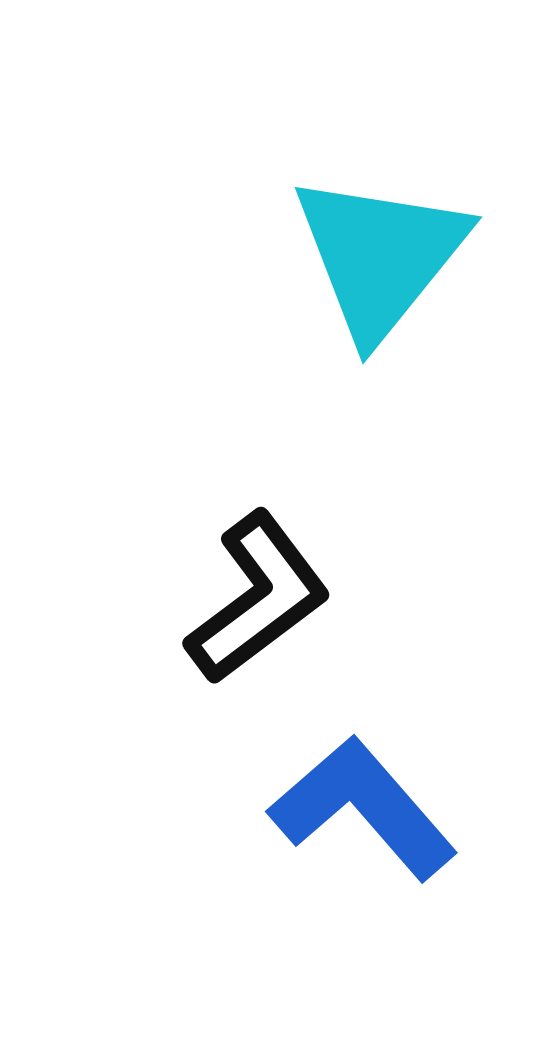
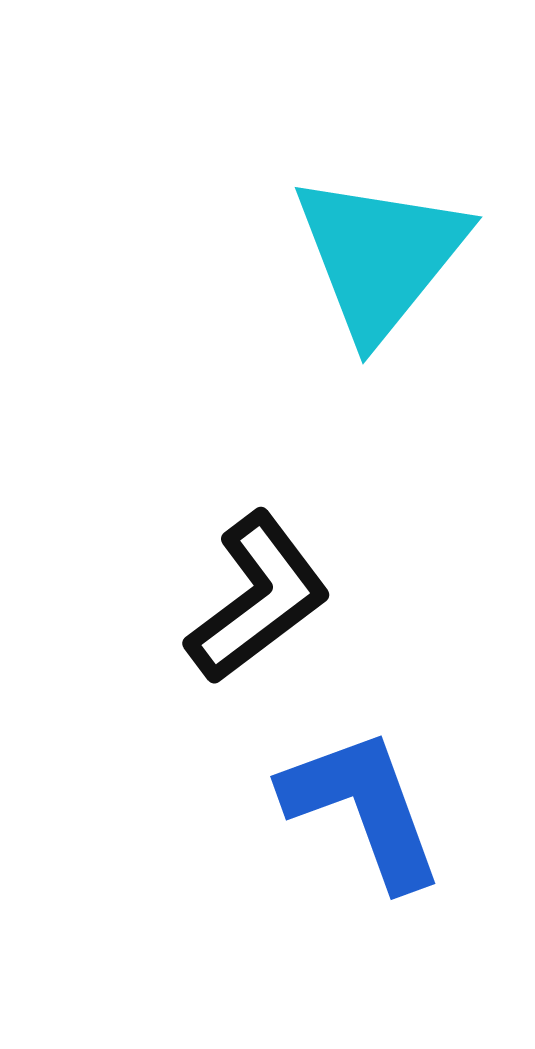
blue L-shape: rotated 21 degrees clockwise
